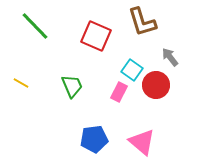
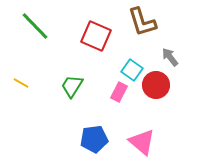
green trapezoid: rotated 125 degrees counterclockwise
